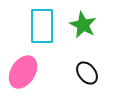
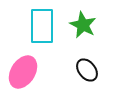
black ellipse: moved 3 px up
